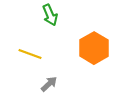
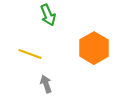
green arrow: moved 2 px left
gray arrow: moved 3 px left; rotated 66 degrees counterclockwise
